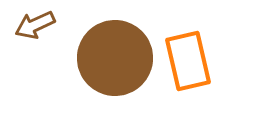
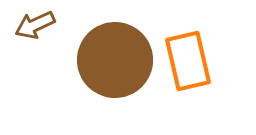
brown circle: moved 2 px down
